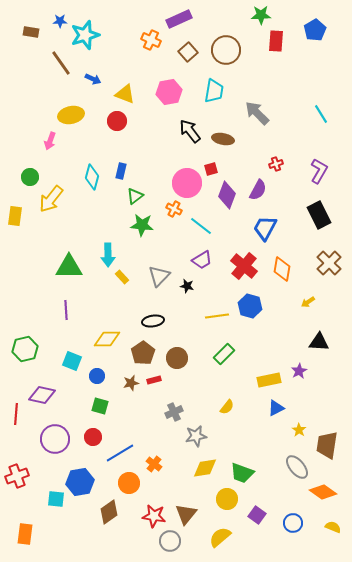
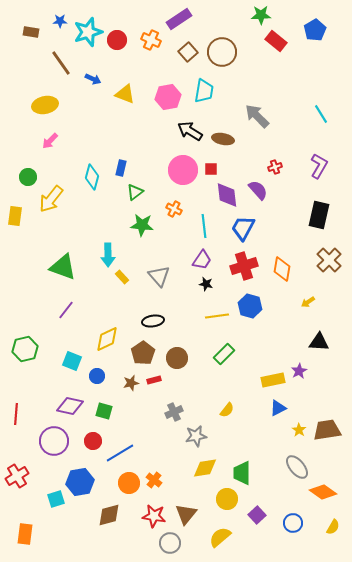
purple rectangle at (179, 19): rotated 10 degrees counterclockwise
cyan star at (85, 35): moved 3 px right, 3 px up
red rectangle at (276, 41): rotated 55 degrees counterclockwise
brown circle at (226, 50): moved 4 px left, 2 px down
cyan trapezoid at (214, 91): moved 10 px left
pink hexagon at (169, 92): moved 1 px left, 5 px down
gray arrow at (257, 113): moved 3 px down
yellow ellipse at (71, 115): moved 26 px left, 10 px up
red circle at (117, 121): moved 81 px up
black arrow at (190, 131): rotated 20 degrees counterclockwise
pink arrow at (50, 141): rotated 24 degrees clockwise
red cross at (276, 164): moved 1 px left, 3 px down
red square at (211, 169): rotated 16 degrees clockwise
blue rectangle at (121, 171): moved 3 px up
purple L-shape at (319, 171): moved 5 px up
green circle at (30, 177): moved 2 px left
pink circle at (187, 183): moved 4 px left, 13 px up
purple semicircle at (258, 190): rotated 70 degrees counterclockwise
purple diamond at (227, 195): rotated 28 degrees counterclockwise
green triangle at (135, 196): moved 4 px up
black rectangle at (319, 215): rotated 40 degrees clockwise
cyan line at (201, 226): moved 3 px right; rotated 45 degrees clockwise
blue trapezoid at (265, 228): moved 22 px left
purple trapezoid at (202, 260): rotated 25 degrees counterclockwise
brown cross at (329, 263): moved 3 px up
red cross at (244, 266): rotated 32 degrees clockwise
green triangle at (69, 267): moved 6 px left; rotated 20 degrees clockwise
gray triangle at (159, 276): rotated 25 degrees counterclockwise
black star at (187, 286): moved 19 px right, 2 px up
purple line at (66, 310): rotated 42 degrees clockwise
yellow diamond at (107, 339): rotated 24 degrees counterclockwise
yellow rectangle at (269, 380): moved 4 px right
purple diamond at (42, 395): moved 28 px right, 11 px down
green square at (100, 406): moved 4 px right, 5 px down
yellow semicircle at (227, 407): moved 3 px down
blue triangle at (276, 408): moved 2 px right
red circle at (93, 437): moved 4 px down
purple circle at (55, 439): moved 1 px left, 2 px down
brown trapezoid at (327, 445): moved 15 px up; rotated 72 degrees clockwise
orange cross at (154, 464): moved 16 px down
green trapezoid at (242, 473): rotated 70 degrees clockwise
red cross at (17, 476): rotated 10 degrees counterclockwise
cyan square at (56, 499): rotated 24 degrees counterclockwise
brown diamond at (109, 512): moved 3 px down; rotated 20 degrees clockwise
purple square at (257, 515): rotated 12 degrees clockwise
yellow semicircle at (333, 527): rotated 98 degrees clockwise
gray circle at (170, 541): moved 2 px down
